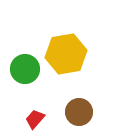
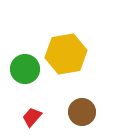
brown circle: moved 3 px right
red trapezoid: moved 3 px left, 2 px up
